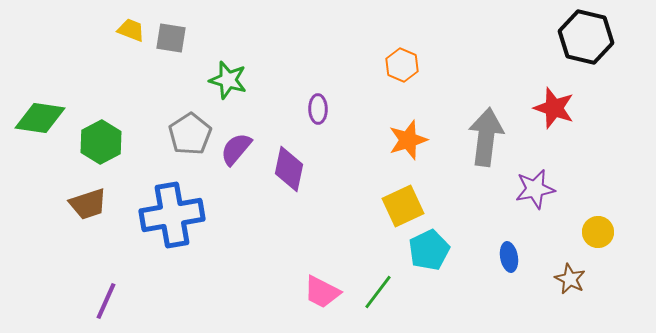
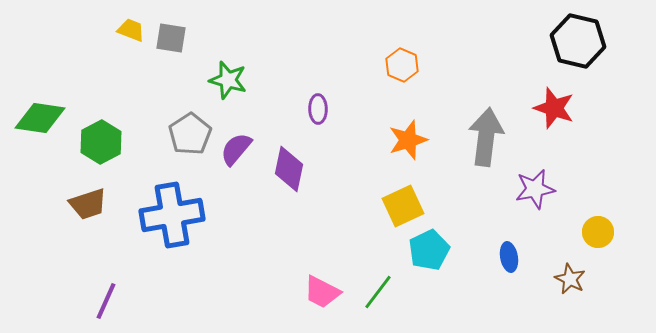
black hexagon: moved 8 px left, 4 px down
